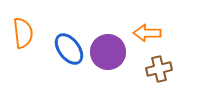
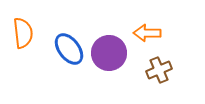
purple circle: moved 1 px right, 1 px down
brown cross: moved 1 px down; rotated 10 degrees counterclockwise
